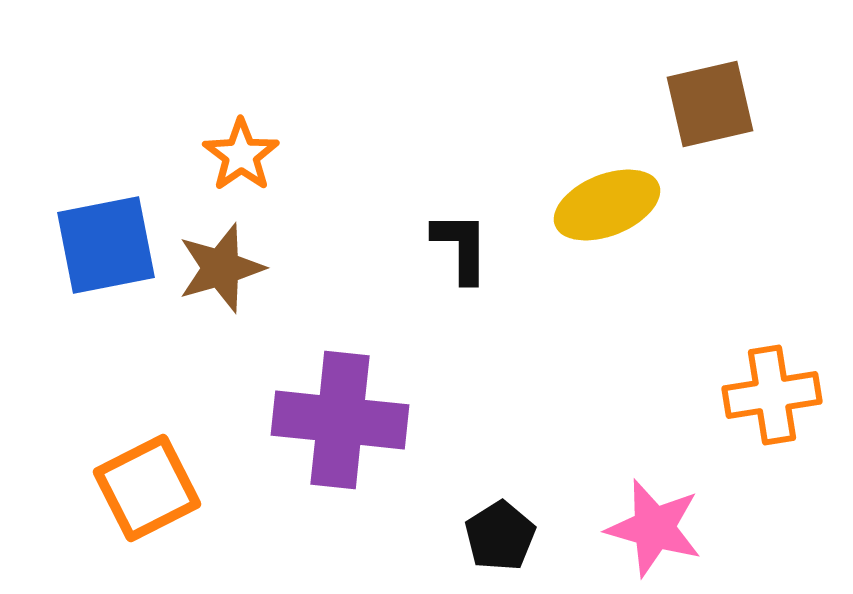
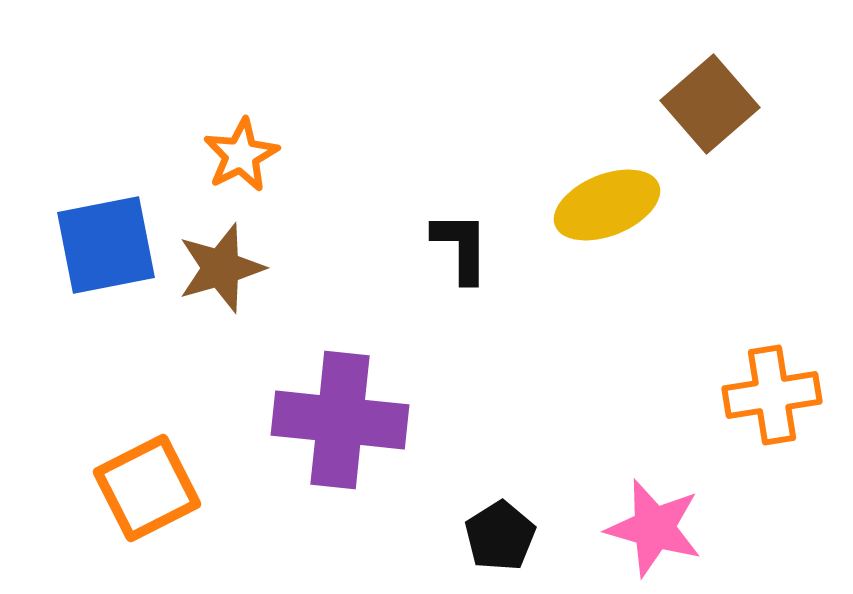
brown square: rotated 28 degrees counterclockwise
orange star: rotated 8 degrees clockwise
